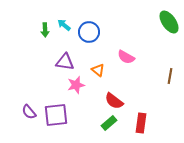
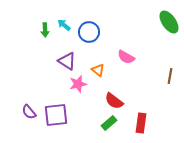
purple triangle: moved 2 px right, 1 px up; rotated 24 degrees clockwise
pink star: moved 2 px right, 1 px up
